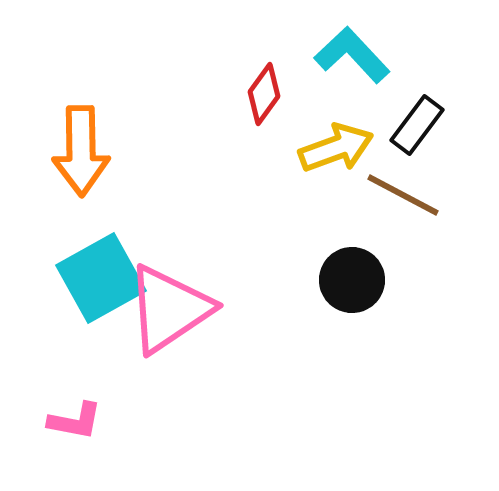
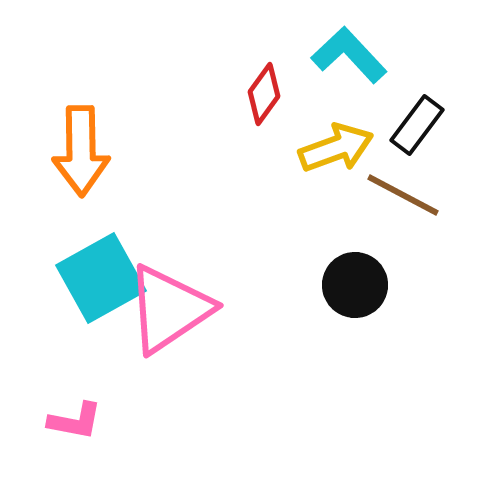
cyan L-shape: moved 3 px left
black circle: moved 3 px right, 5 px down
